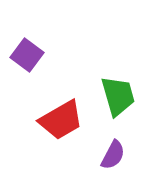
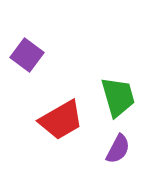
green trapezoid: moved 1 px down
purple semicircle: moved 5 px right, 6 px up
